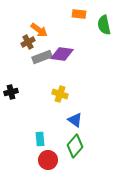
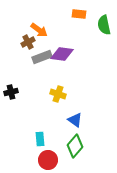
yellow cross: moved 2 px left
